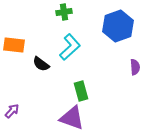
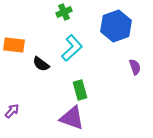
green cross: rotated 14 degrees counterclockwise
blue hexagon: moved 2 px left
cyan L-shape: moved 2 px right, 1 px down
purple semicircle: rotated 14 degrees counterclockwise
green rectangle: moved 1 px left, 1 px up
